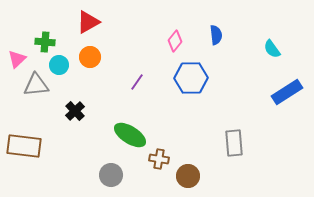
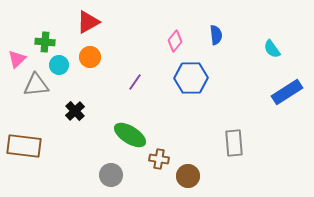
purple line: moved 2 px left
